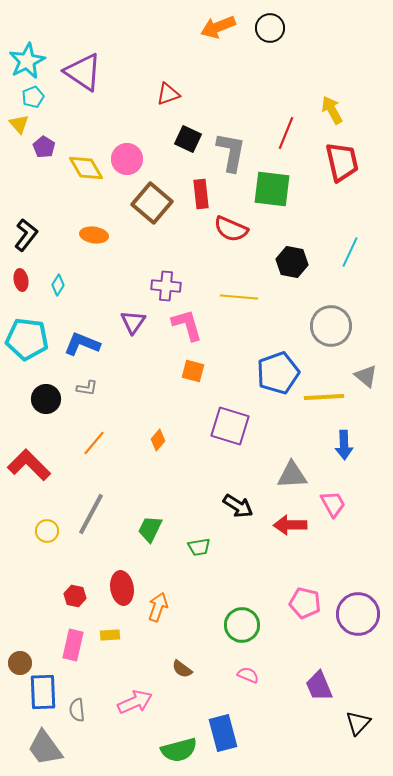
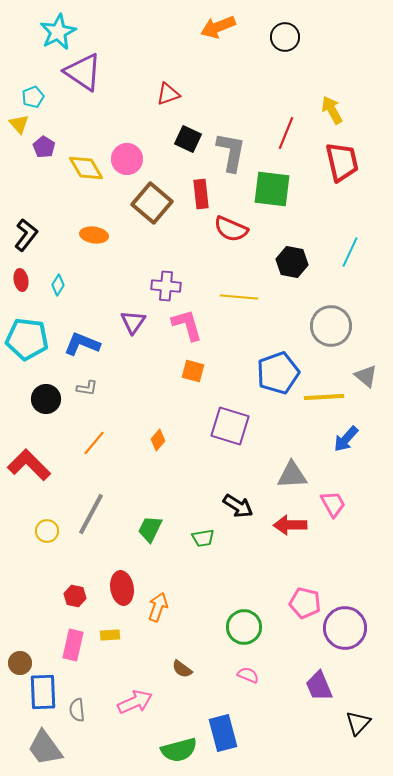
black circle at (270, 28): moved 15 px right, 9 px down
cyan star at (27, 61): moved 31 px right, 29 px up
blue arrow at (344, 445): moved 2 px right, 6 px up; rotated 44 degrees clockwise
green trapezoid at (199, 547): moved 4 px right, 9 px up
purple circle at (358, 614): moved 13 px left, 14 px down
green circle at (242, 625): moved 2 px right, 2 px down
